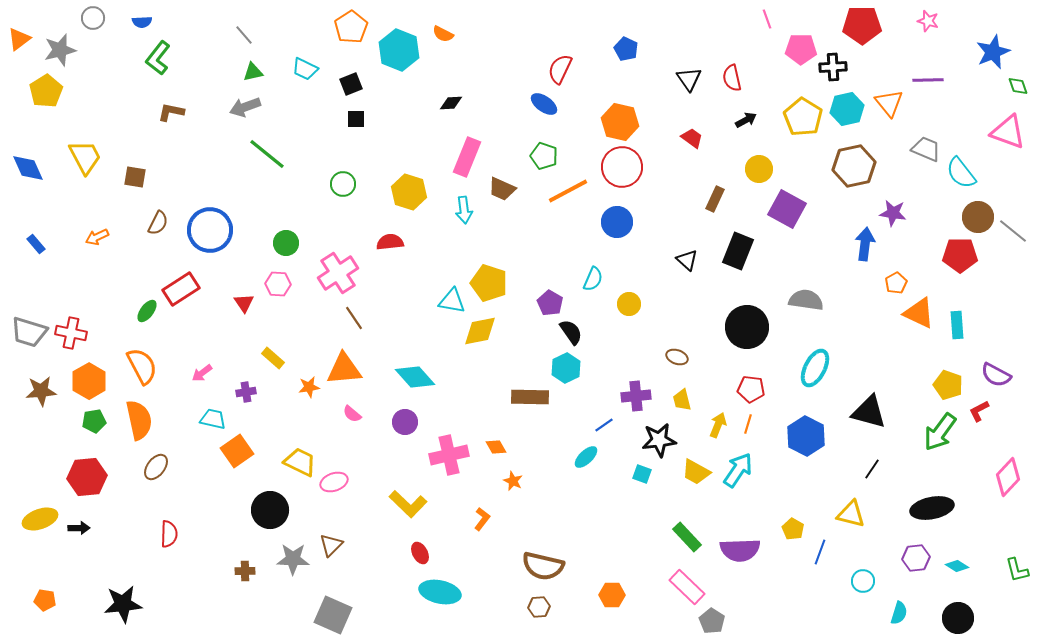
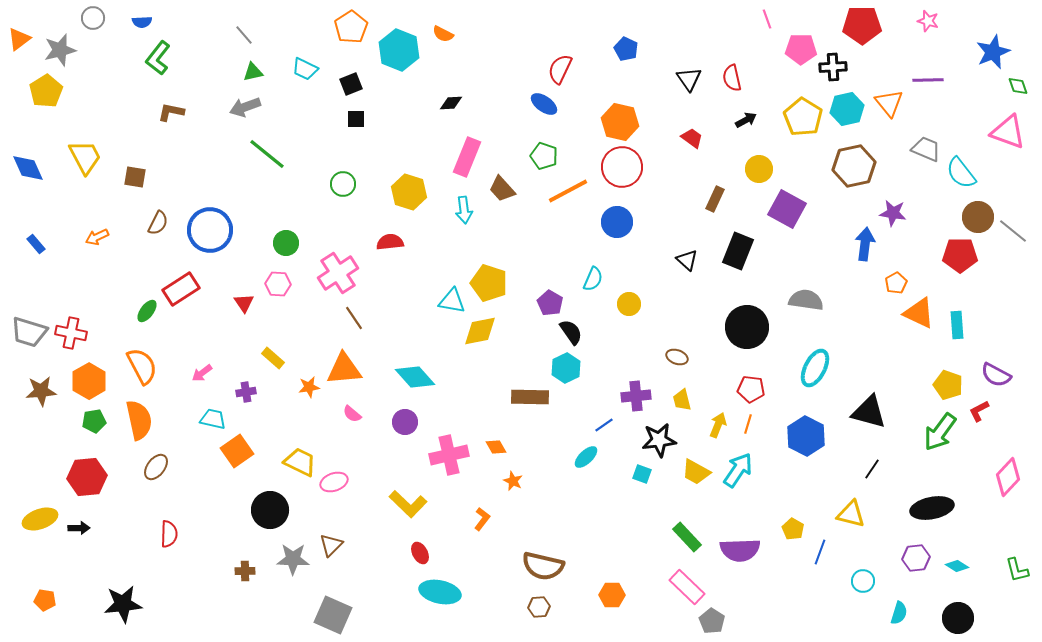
brown trapezoid at (502, 189): rotated 24 degrees clockwise
